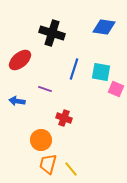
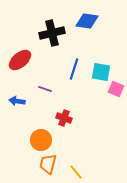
blue diamond: moved 17 px left, 6 px up
black cross: rotated 30 degrees counterclockwise
yellow line: moved 5 px right, 3 px down
